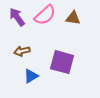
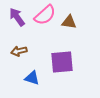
brown triangle: moved 4 px left, 4 px down
brown arrow: moved 3 px left
purple square: rotated 20 degrees counterclockwise
blue triangle: moved 1 px right, 2 px down; rotated 49 degrees clockwise
